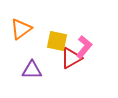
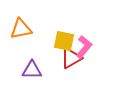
orange triangle: rotated 25 degrees clockwise
yellow square: moved 7 px right
